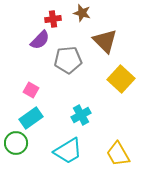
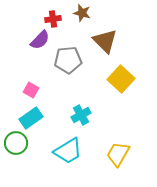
yellow trapezoid: rotated 60 degrees clockwise
